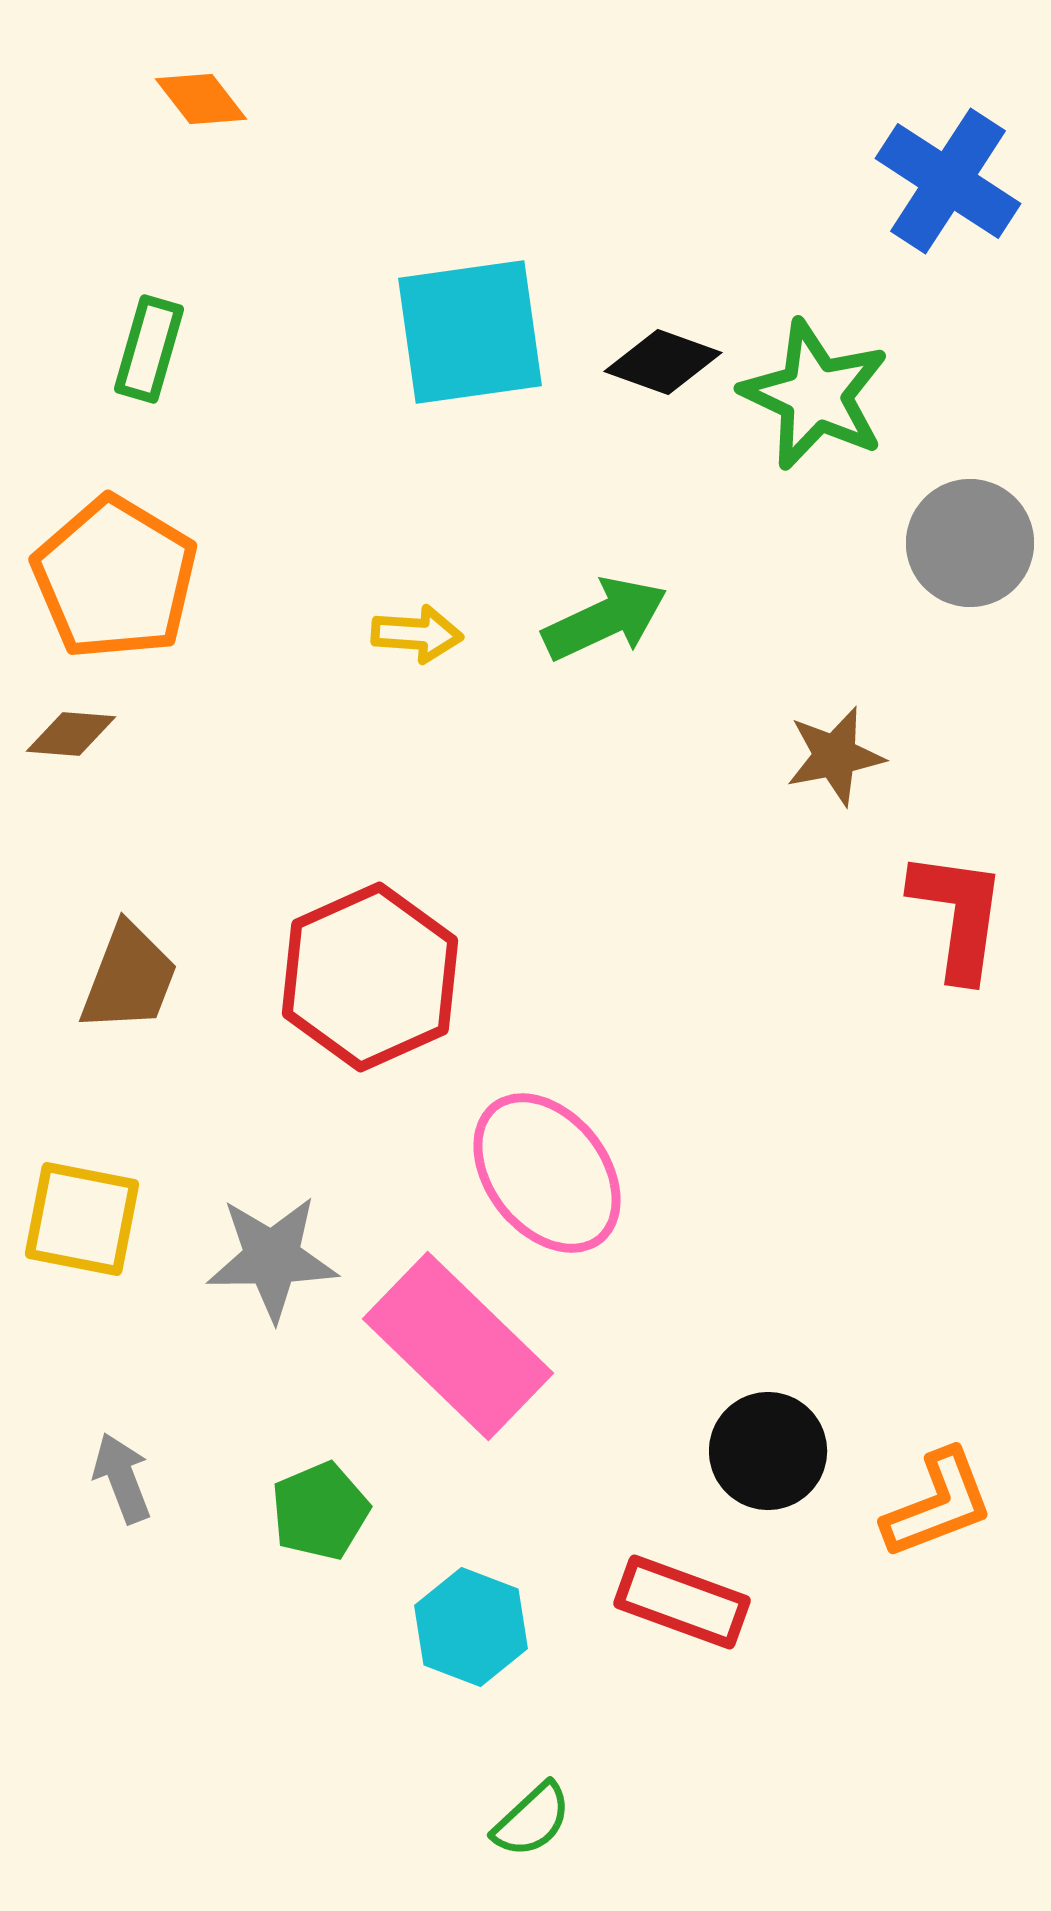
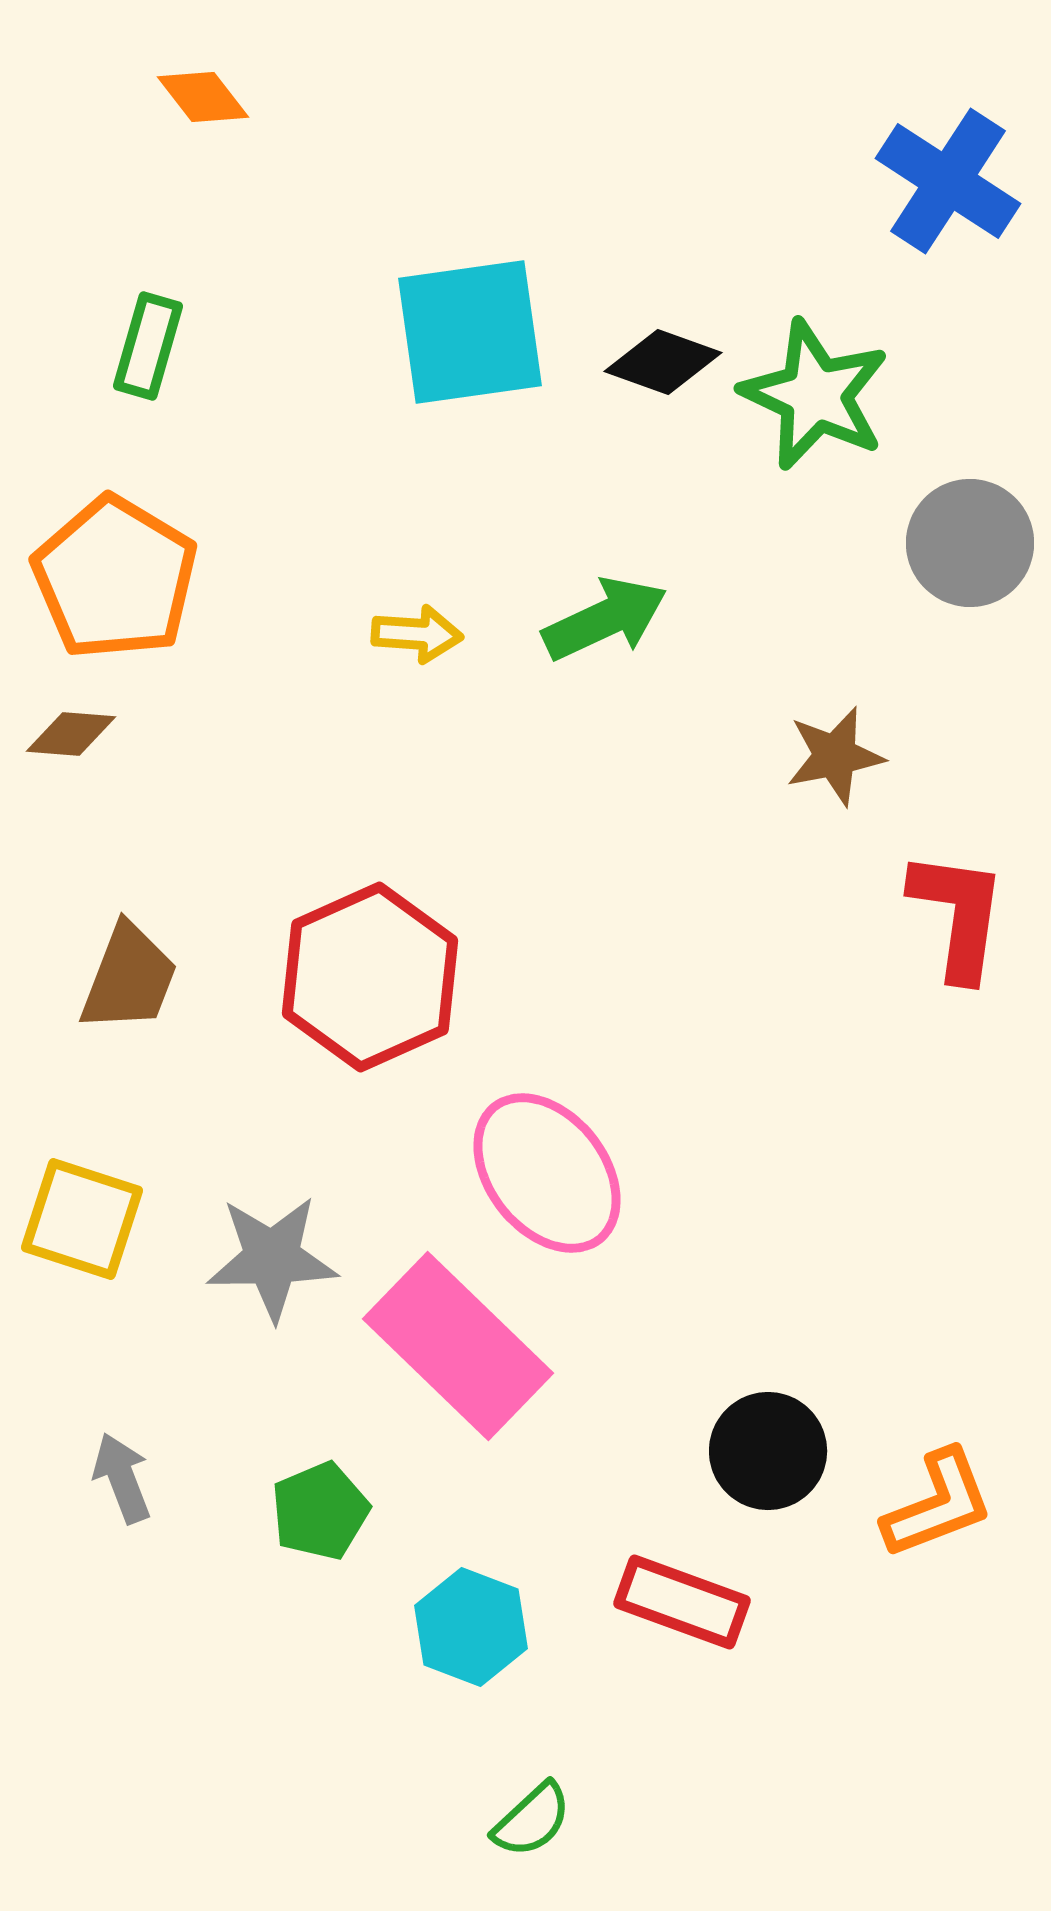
orange diamond: moved 2 px right, 2 px up
green rectangle: moved 1 px left, 3 px up
yellow square: rotated 7 degrees clockwise
